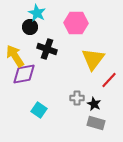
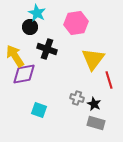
pink hexagon: rotated 10 degrees counterclockwise
red line: rotated 60 degrees counterclockwise
gray cross: rotated 16 degrees clockwise
cyan square: rotated 14 degrees counterclockwise
